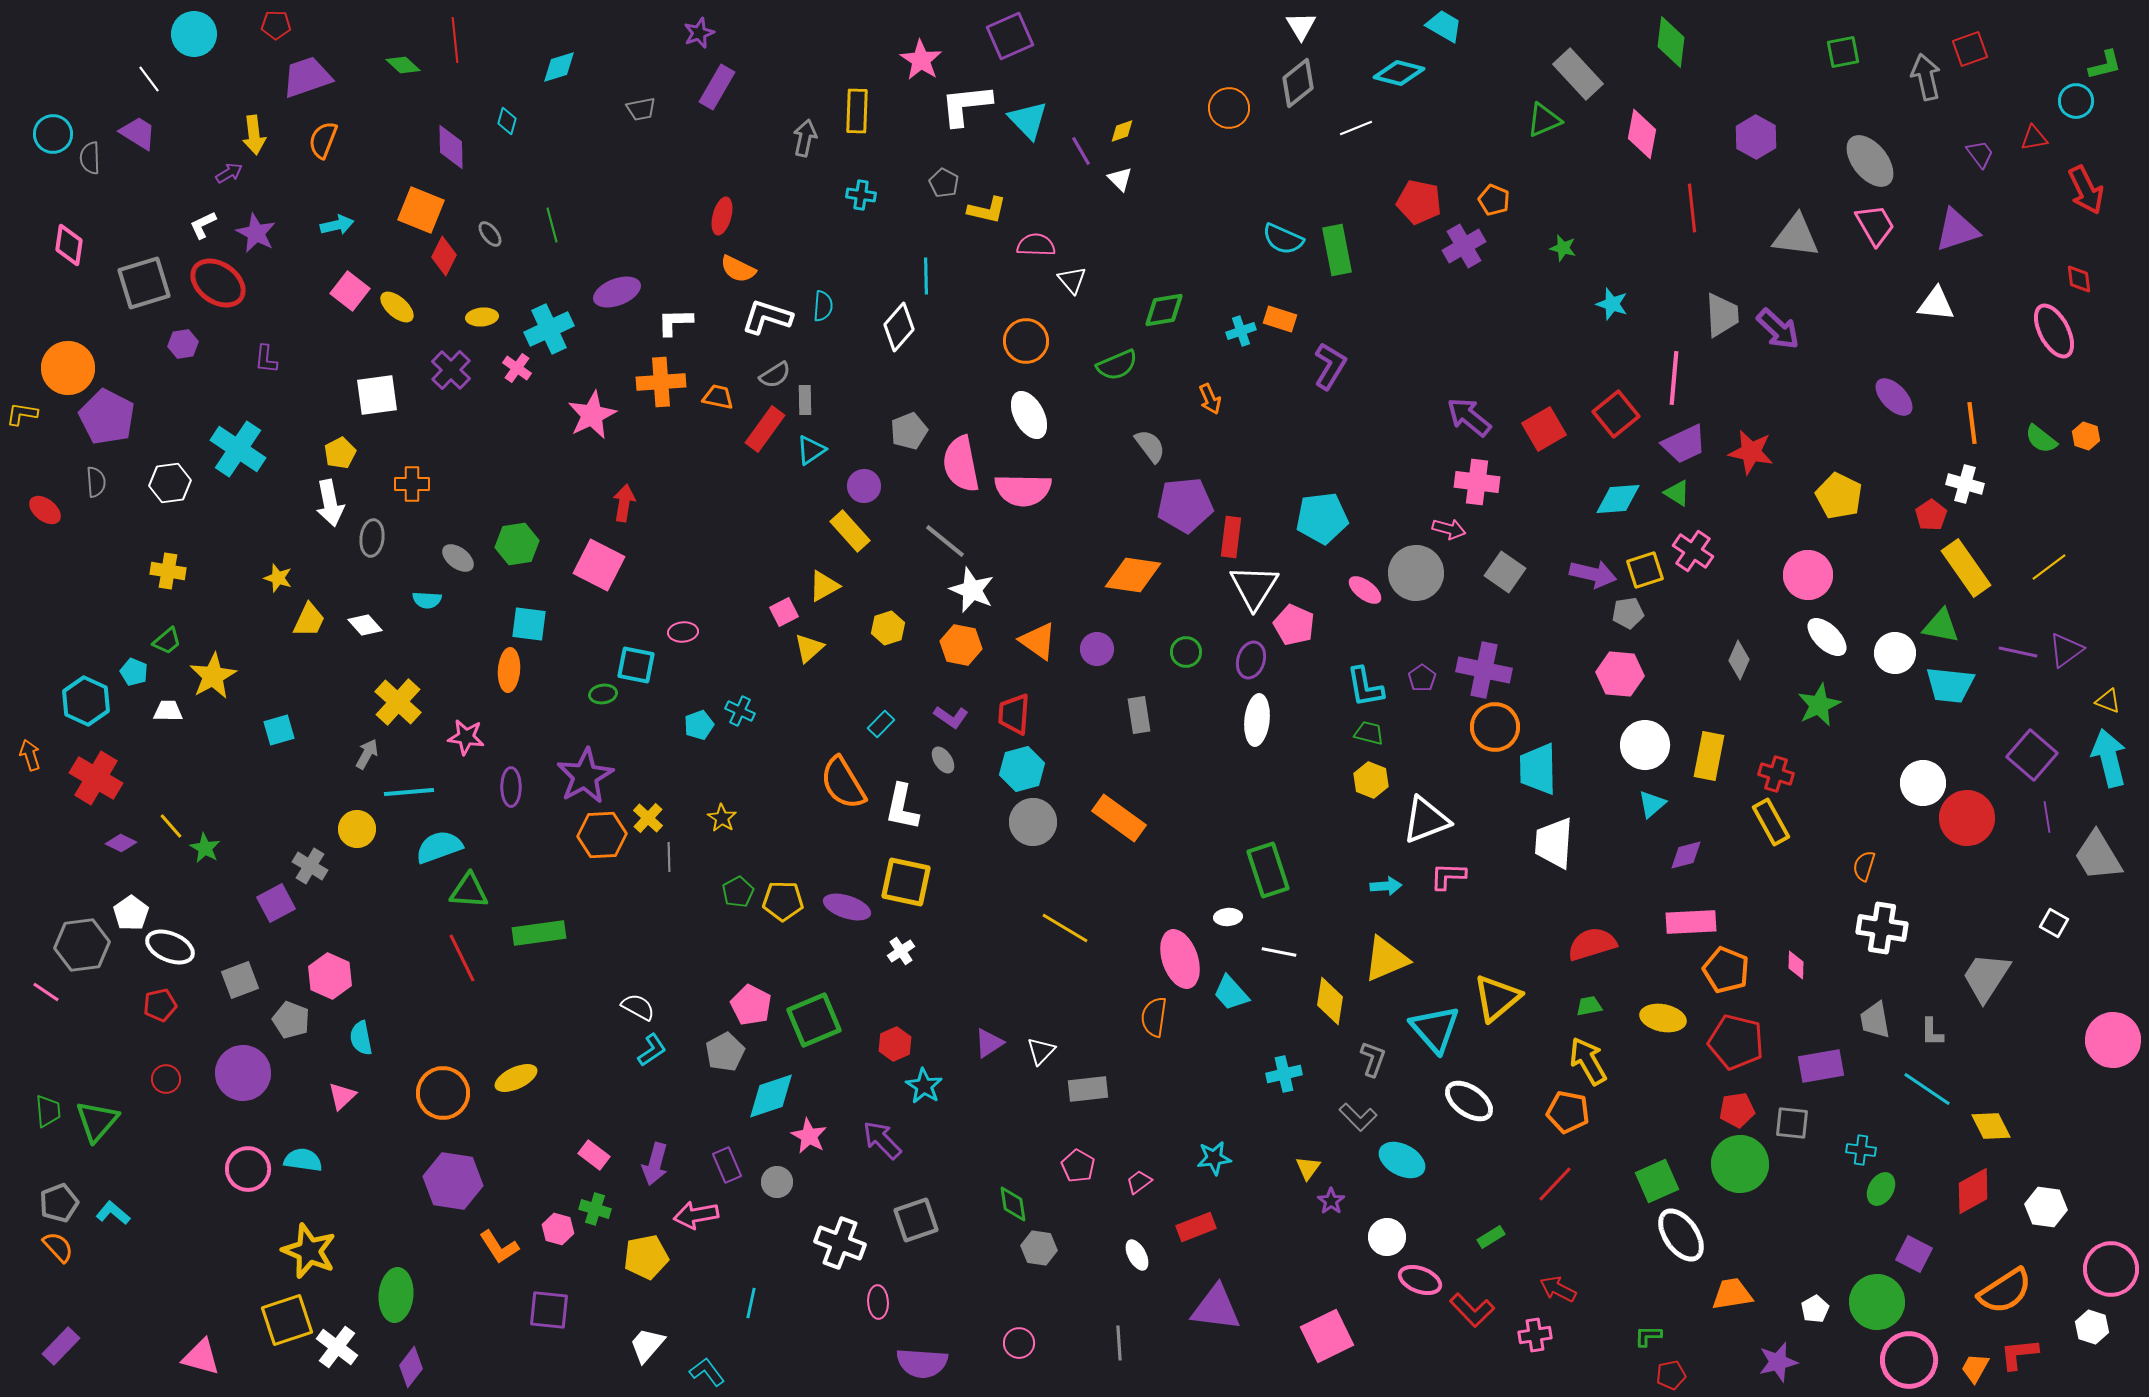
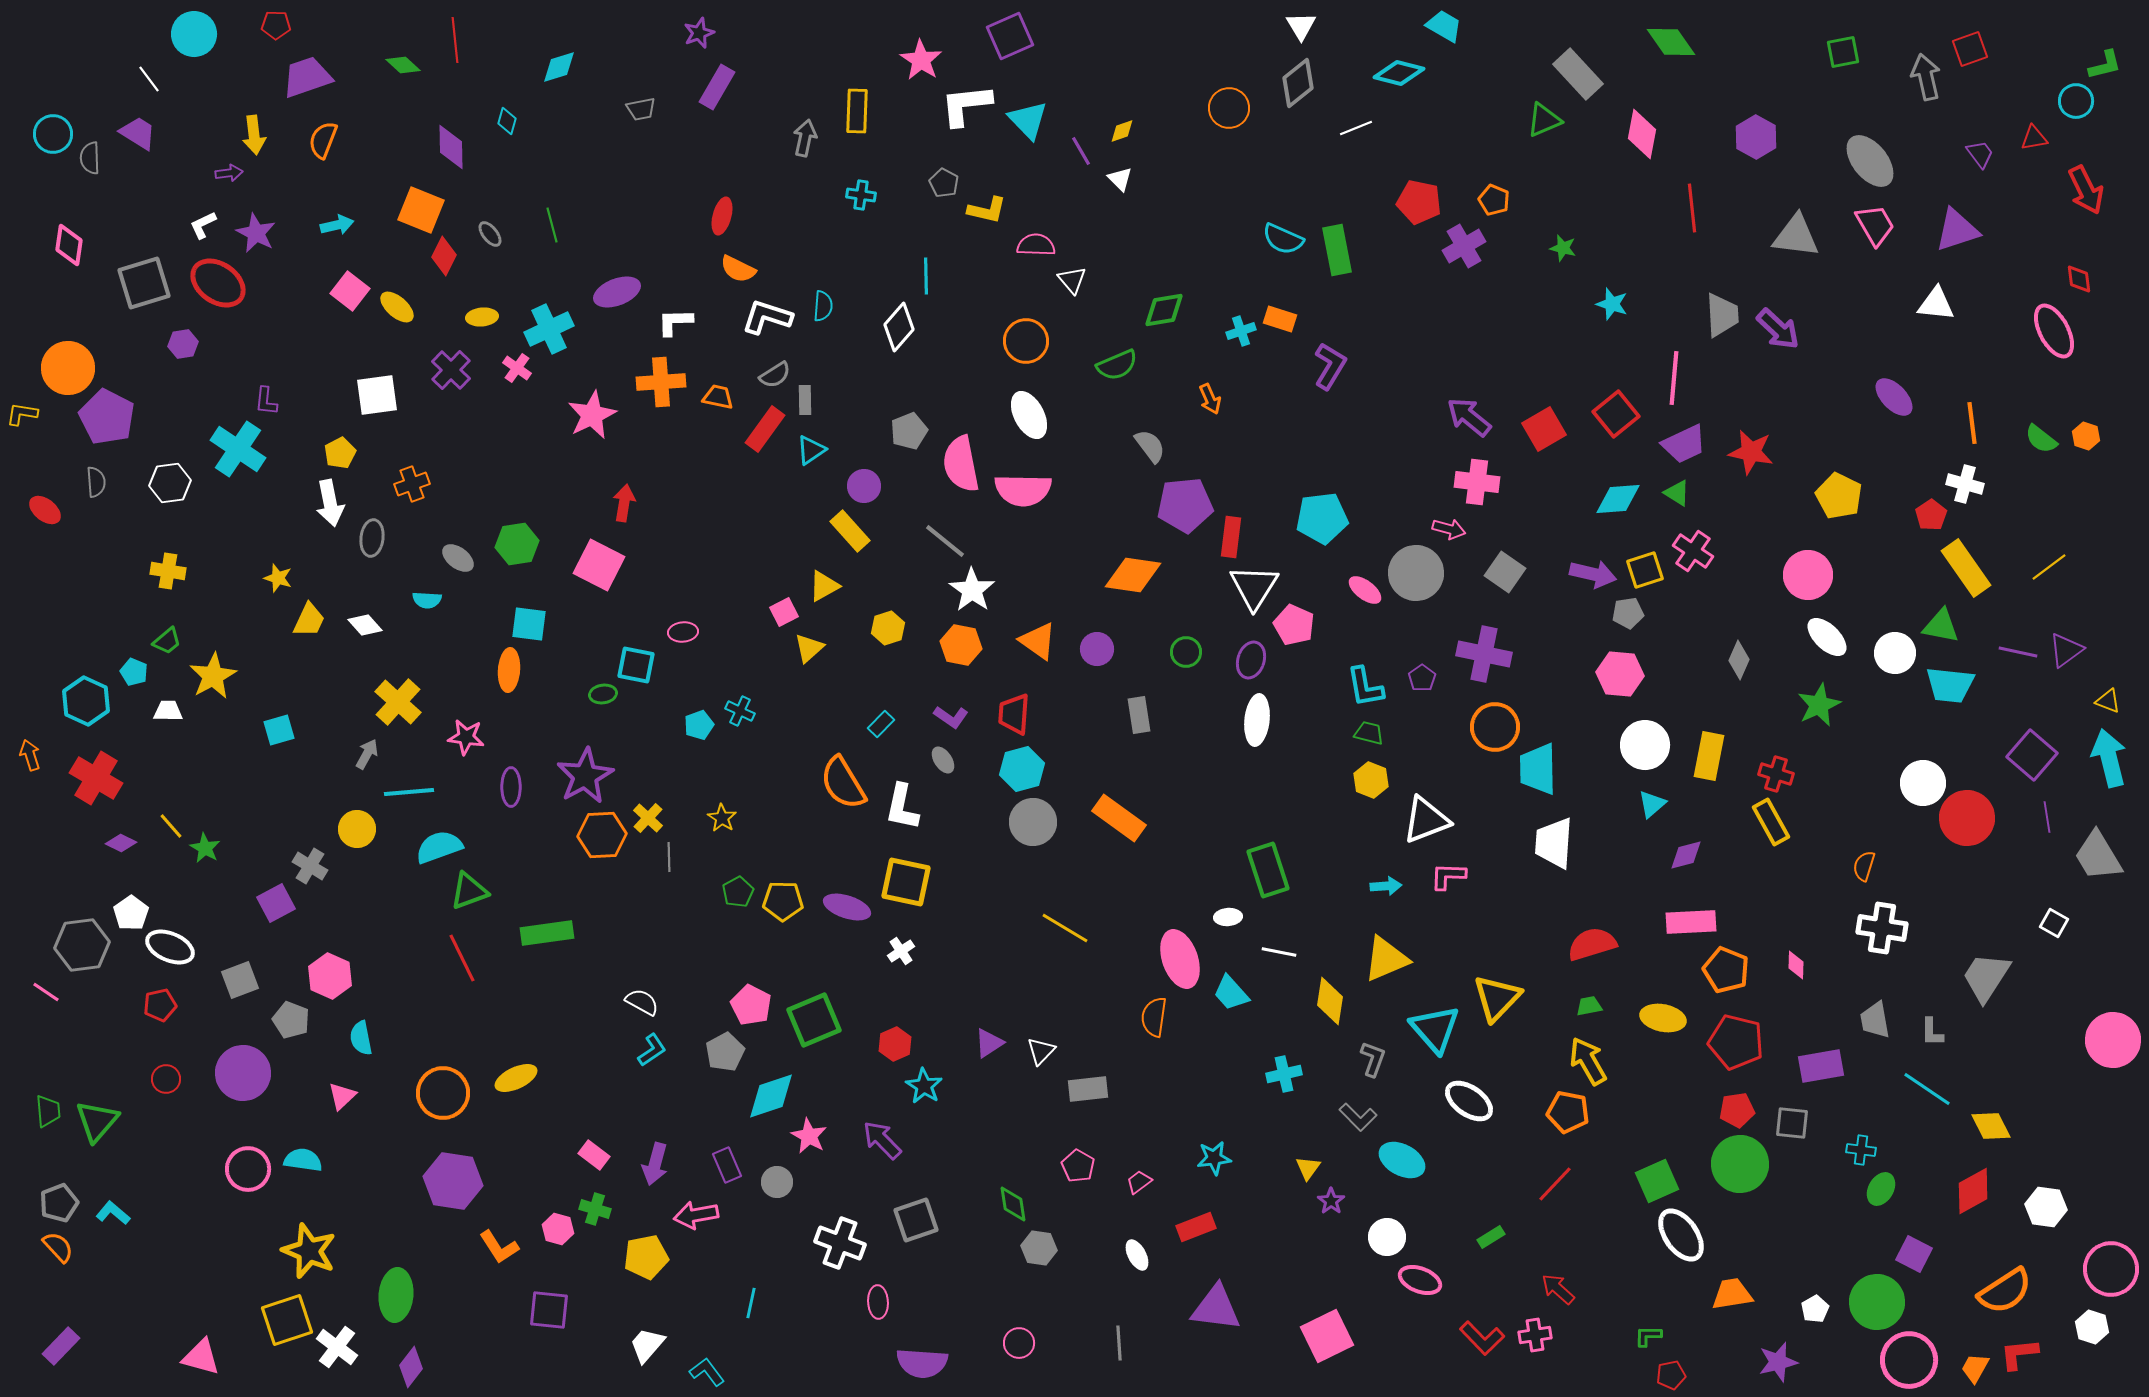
green diamond at (1671, 42): rotated 42 degrees counterclockwise
purple arrow at (229, 173): rotated 24 degrees clockwise
purple L-shape at (266, 359): moved 42 px down
orange cross at (412, 484): rotated 20 degrees counterclockwise
white star at (972, 590): rotated 12 degrees clockwise
purple cross at (1484, 670): moved 16 px up
green triangle at (469, 891): rotated 24 degrees counterclockwise
green rectangle at (539, 933): moved 8 px right
yellow triangle at (1497, 998): rotated 6 degrees counterclockwise
white semicircle at (638, 1007): moved 4 px right, 5 px up
red arrow at (1558, 1289): rotated 15 degrees clockwise
red L-shape at (1472, 1310): moved 10 px right, 28 px down
